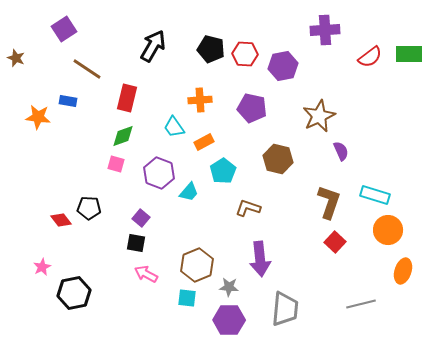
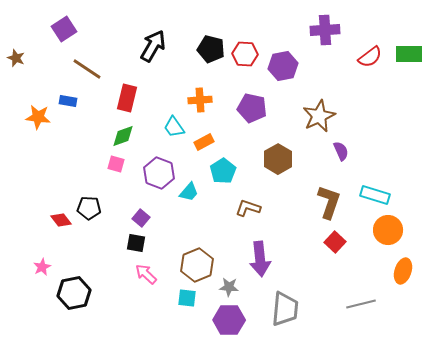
brown hexagon at (278, 159): rotated 16 degrees clockwise
pink arrow at (146, 274): rotated 15 degrees clockwise
